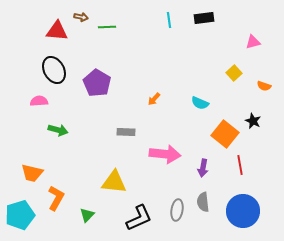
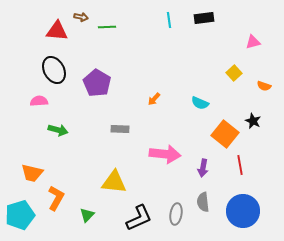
gray rectangle: moved 6 px left, 3 px up
gray ellipse: moved 1 px left, 4 px down
